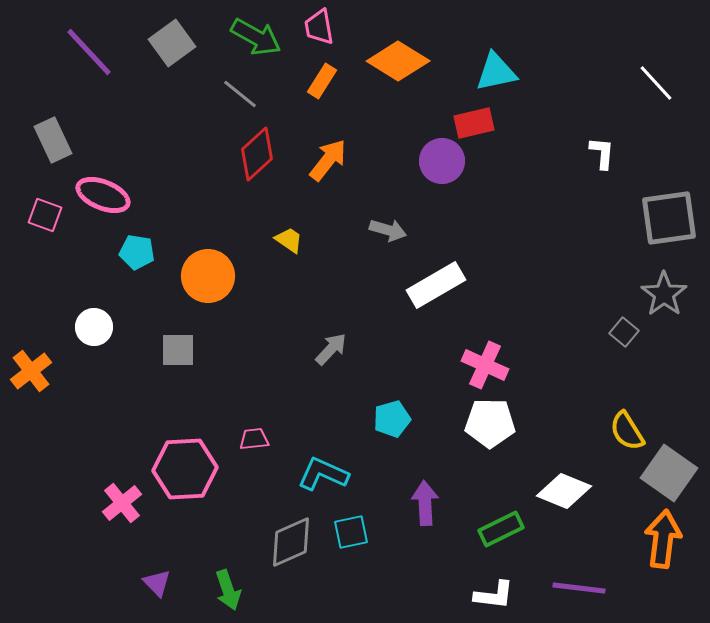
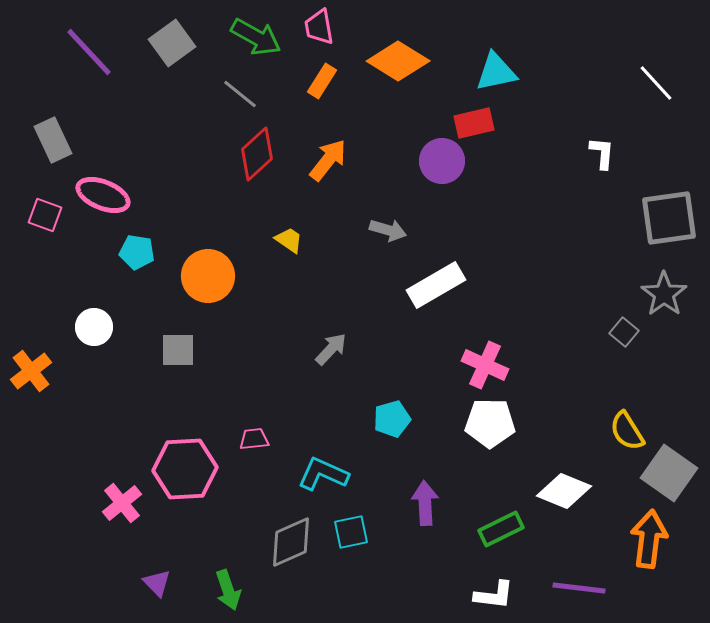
orange arrow at (663, 539): moved 14 px left
